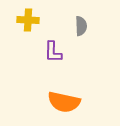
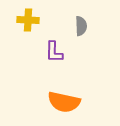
purple L-shape: moved 1 px right
